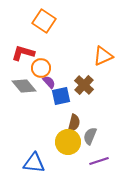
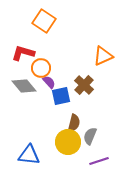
blue triangle: moved 5 px left, 8 px up
